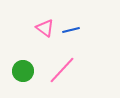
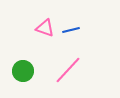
pink triangle: rotated 18 degrees counterclockwise
pink line: moved 6 px right
